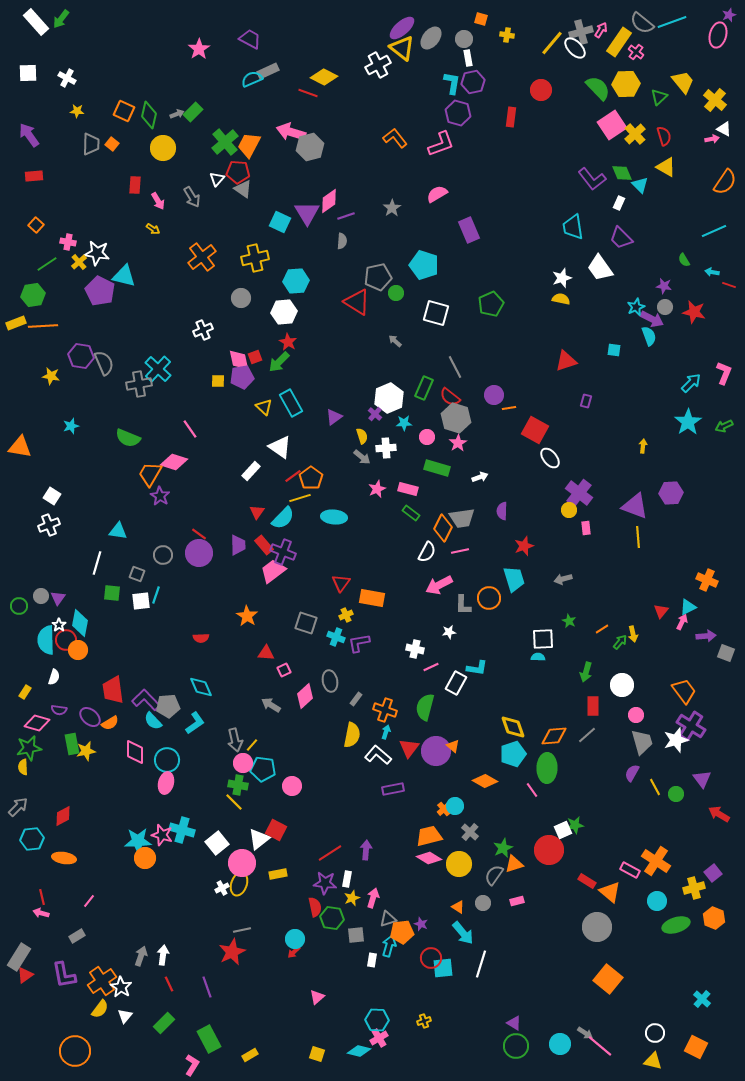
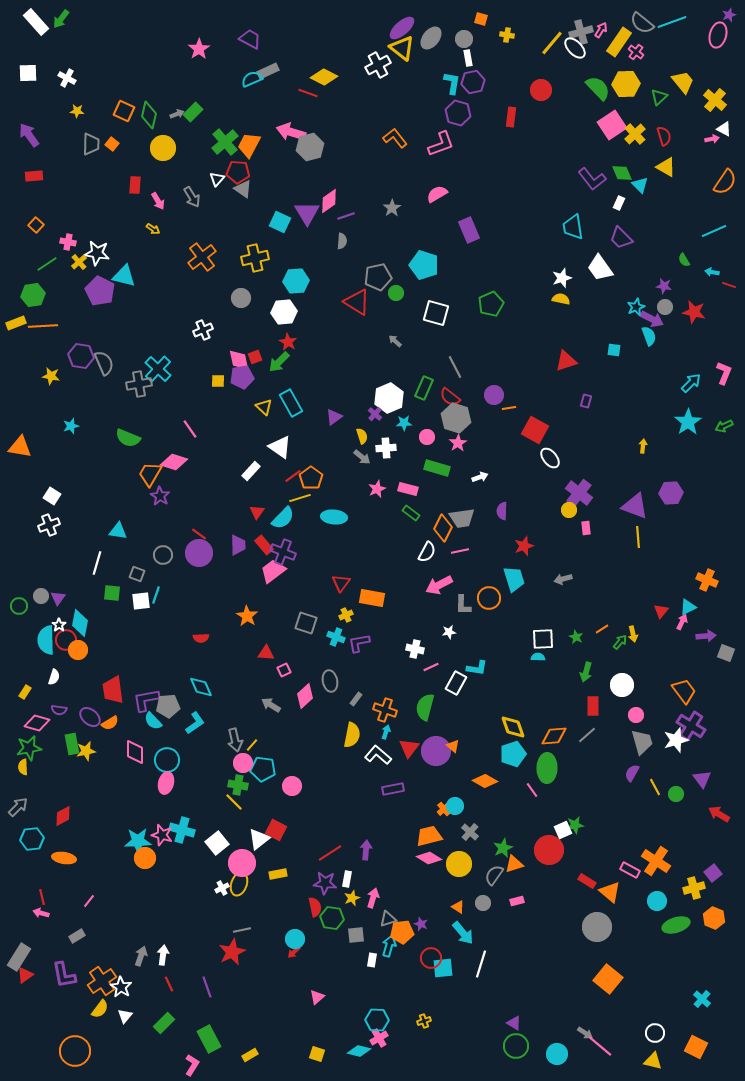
green star at (569, 621): moved 7 px right, 16 px down
purple L-shape at (146, 700): rotated 56 degrees counterclockwise
cyan circle at (560, 1044): moved 3 px left, 10 px down
